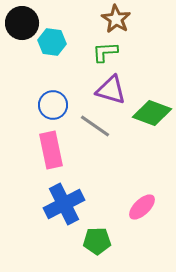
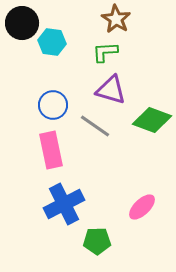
green diamond: moved 7 px down
